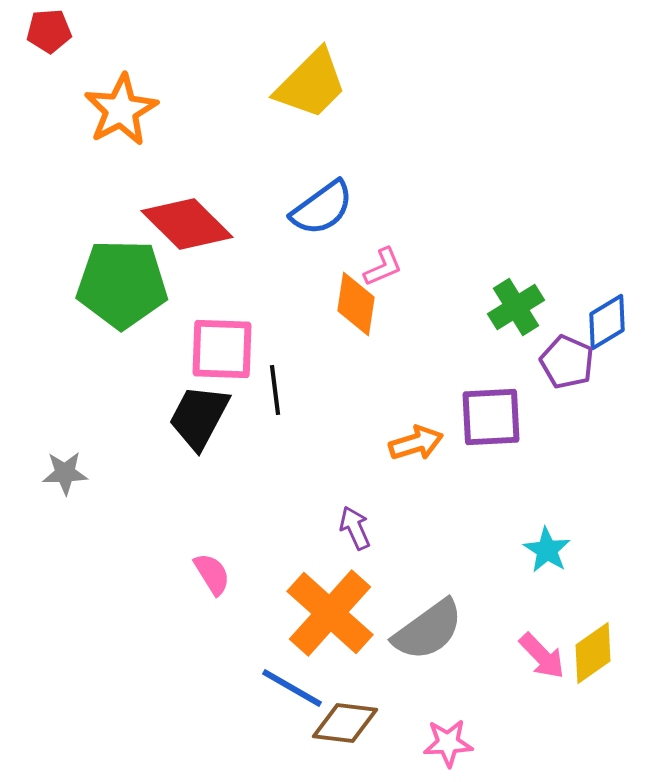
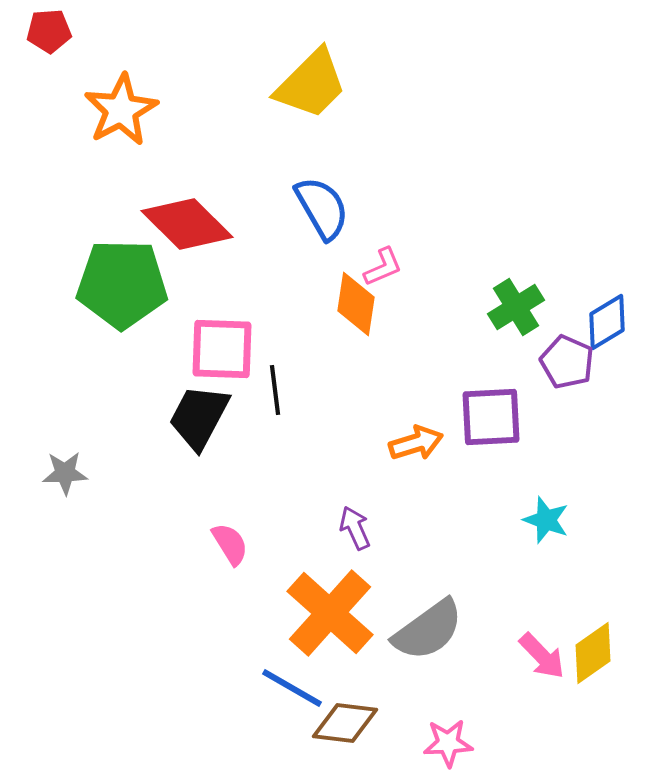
blue semicircle: rotated 84 degrees counterclockwise
cyan star: moved 1 px left, 30 px up; rotated 12 degrees counterclockwise
pink semicircle: moved 18 px right, 30 px up
